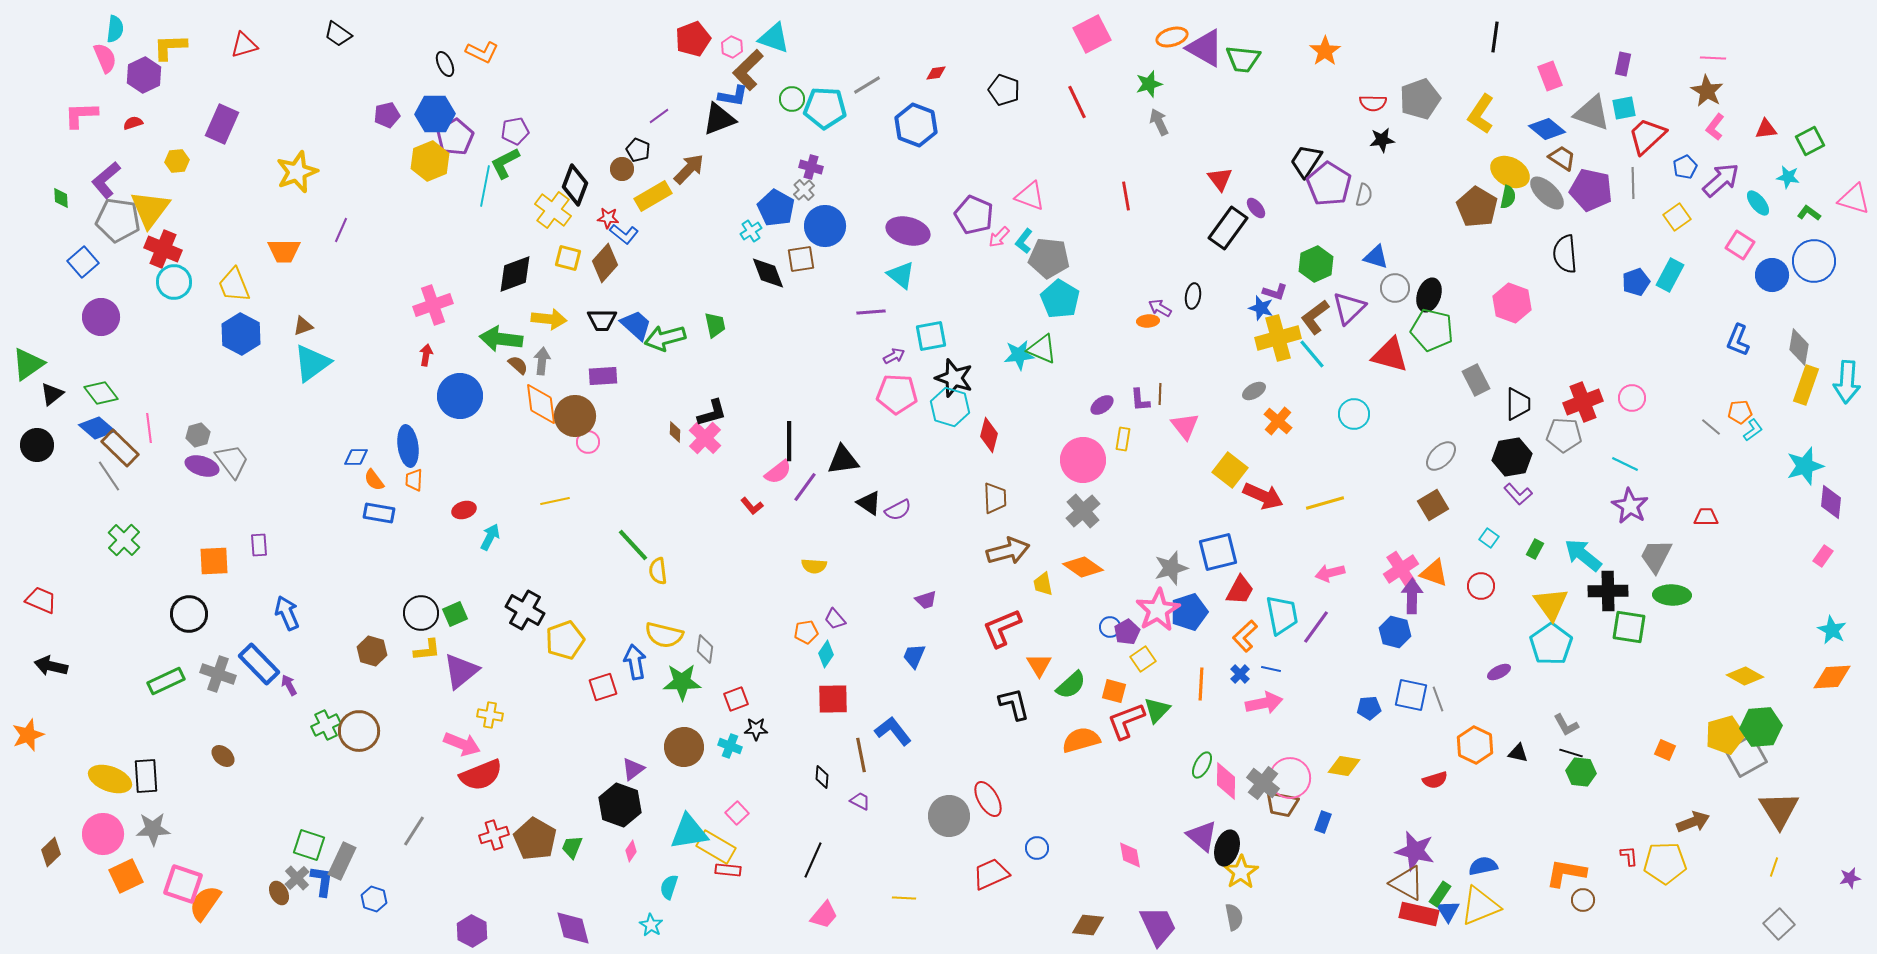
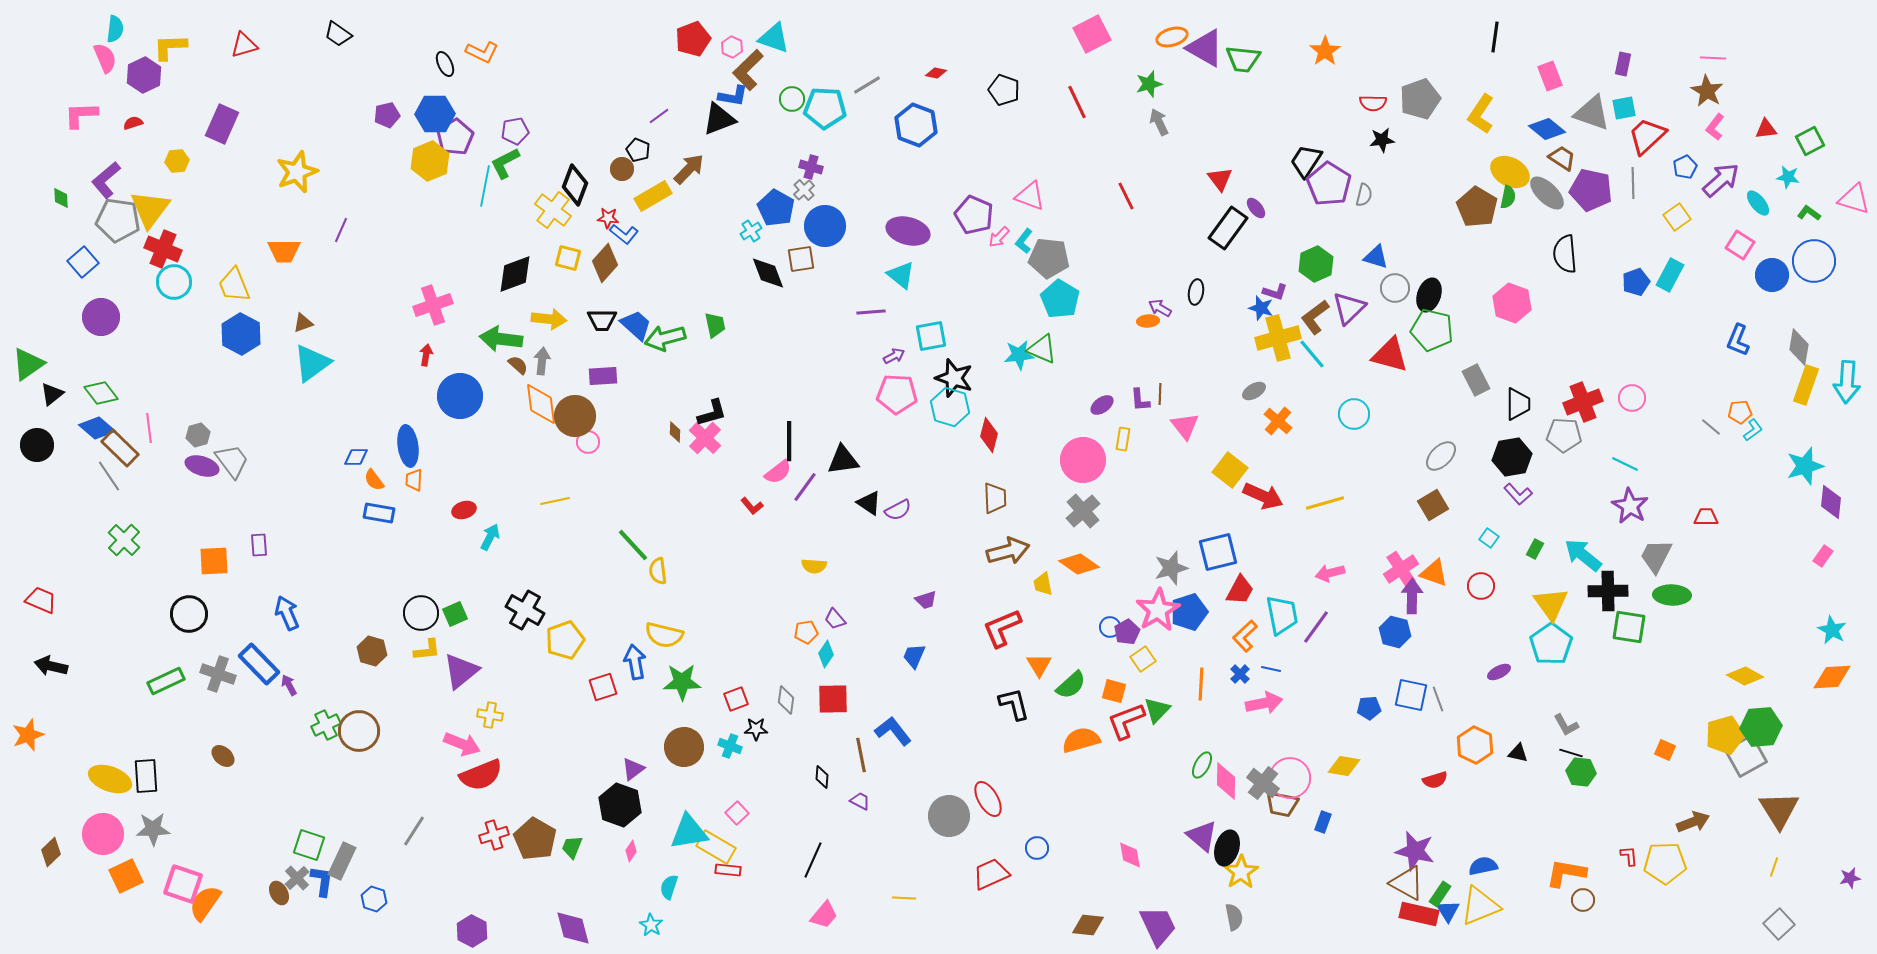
red diamond at (936, 73): rotated 20 degrees clockwise
red line at (1126, 196): rotated 16 degrees counterclockwise
black ellipse at (1193, 296): moved 3 px right, 4 px up
brown triangle at (303, 326): moved 3 px up
orange diamond at (1083, 567): moved 4 px left, 3 px up
gray diamond at (705, 649): moved 81 px right, 51 px down
